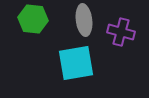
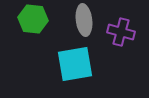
cyan square: moved 1 px left, 1 px down
